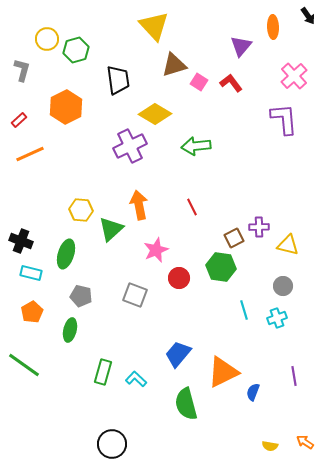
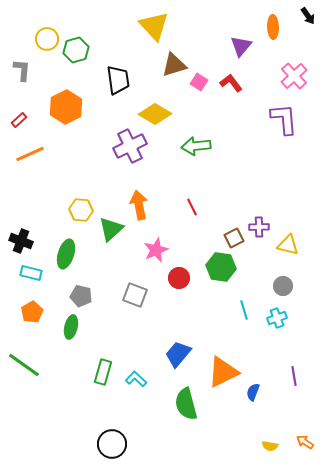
gray L-shape at (22, 70): rotated 10 degrees counterclockwise
green ellipse at (70, 330): moved 1 px right, 3 px up
